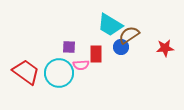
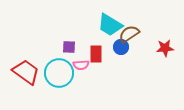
brown semicircle: moved 1 px up
